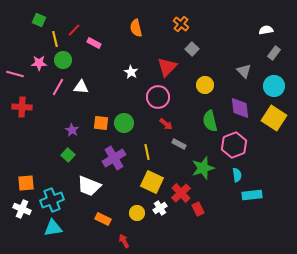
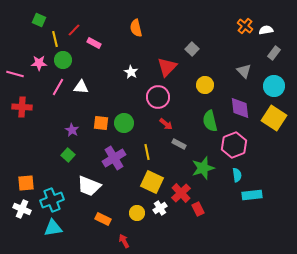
orange cross at (181, 24): moved 64 px right, 2 px down
